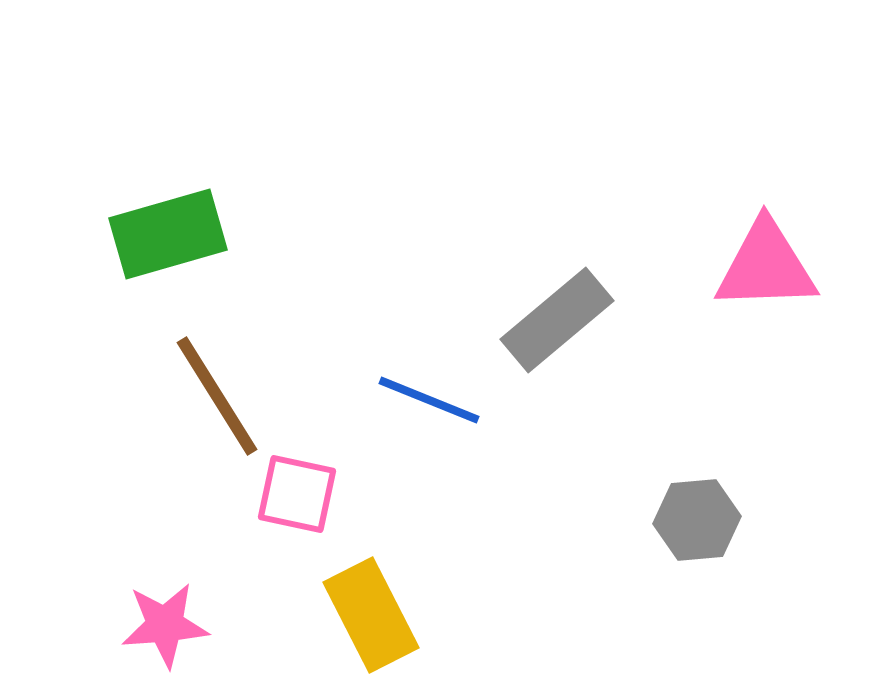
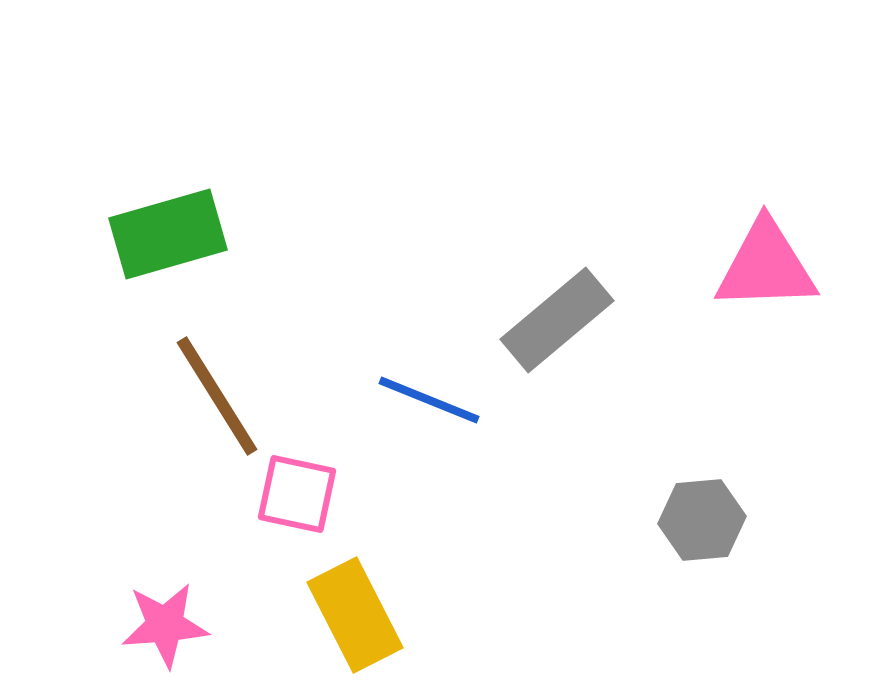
gray hexagon: moved 5 px right
yellow rectangle: moved 16 px left
